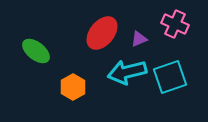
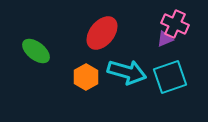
purple triangle: moved 26 px right
cyan arrow: rotated 150 degrees counterclockwise
orange hexagon: moved 13 px right, 10 px up
